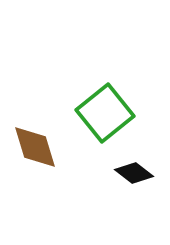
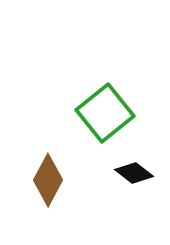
brown diamond: moved 13 px right, 33 px down; rotated 45 degrees clockwise
